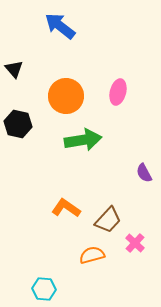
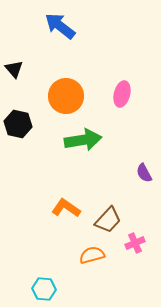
pink ellipse: moved 4 px right, 2 px down
pink cross: rotated 24 degrees clockwise
